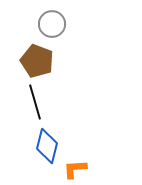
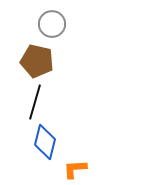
brown pentagon: rotated 8 degrees counterclockwise
black line: rotated 32 degrees clockwise
blue diamond: moved 2 px left, 4 px up
